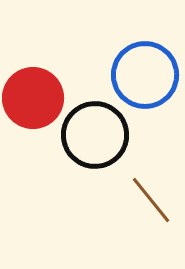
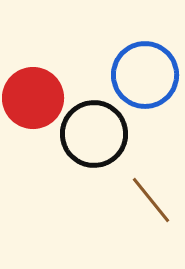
black circle: moved 1 px left, 1 px up
